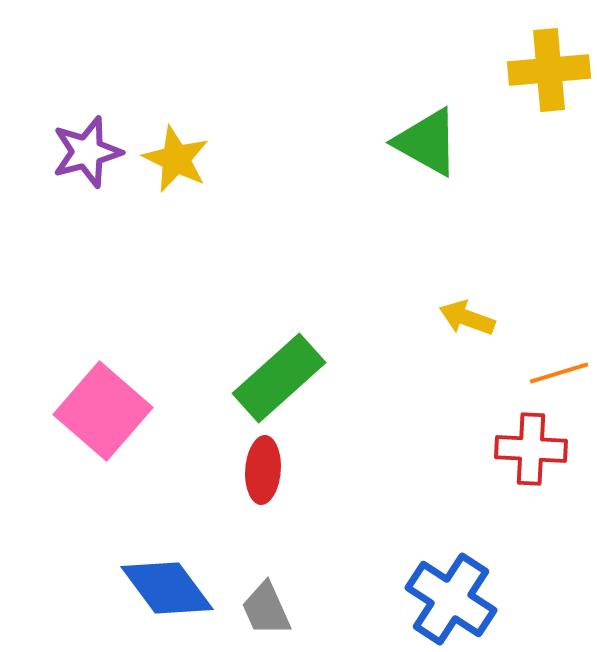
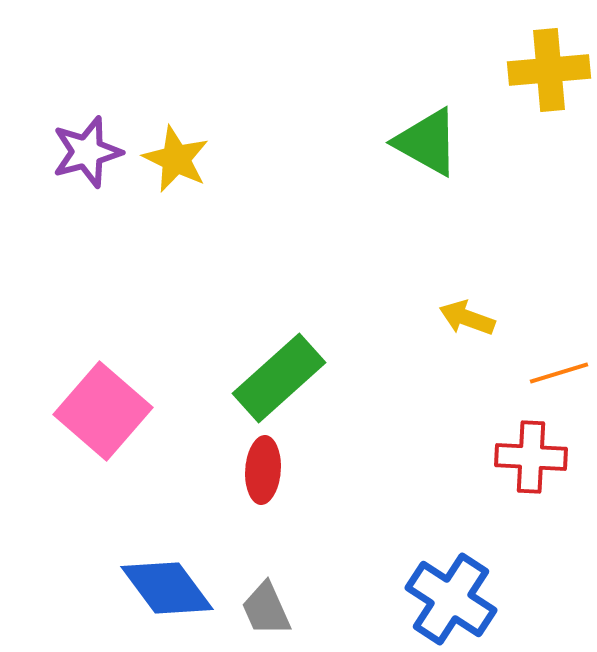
red cross: moved 8 px down
